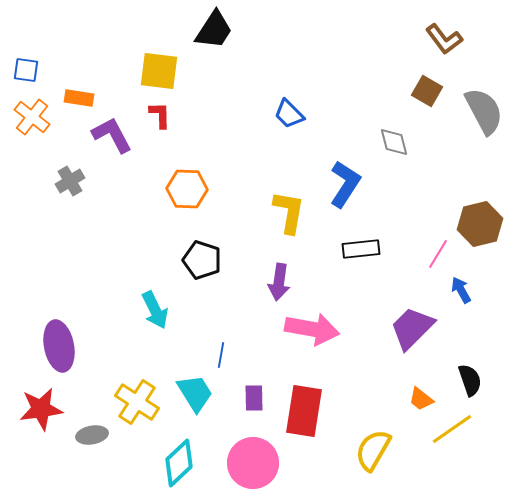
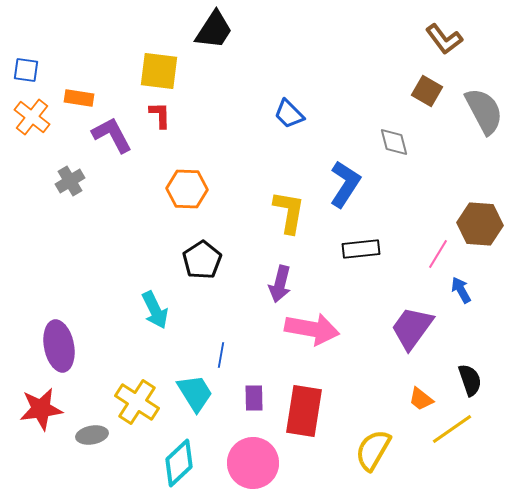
brown hexagon: rotated 18 degrees clockwise
black pentagon: rotated 21 degrees clockwise
purple arrow: moved 1 px right, 2 px down; rotated 6 degrees clockwise
purple trapezoid: rotated 9 degrees counterclockwise
